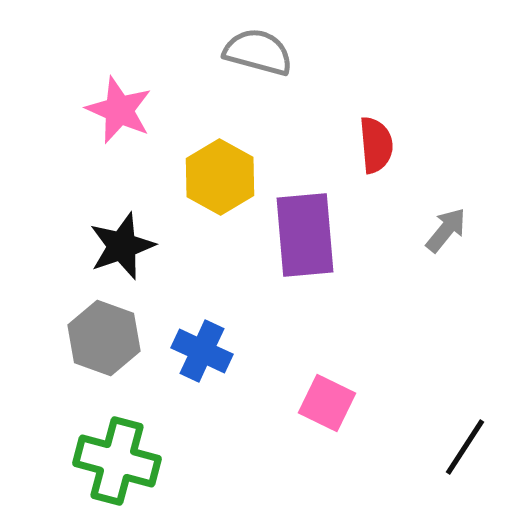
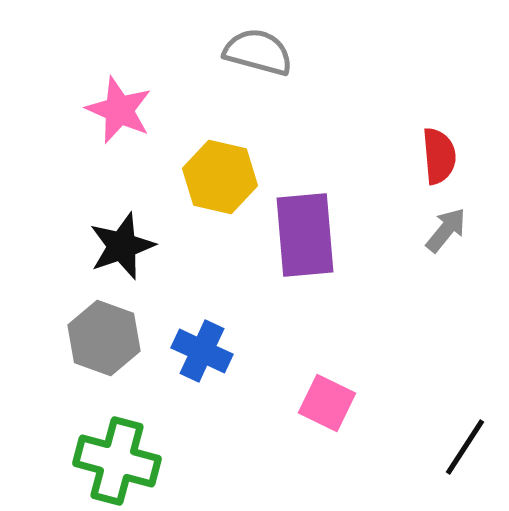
red semicircle: moved 63 px right, 11 px down
yellow hexagon: rotated 16 degrees counterclockwise
